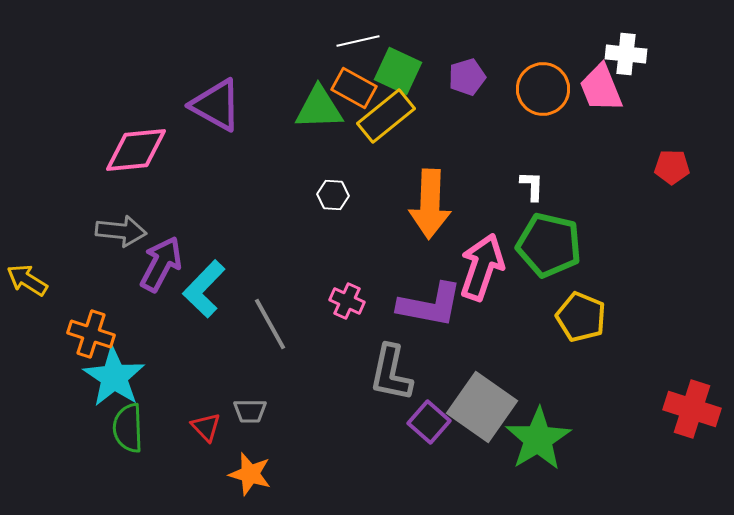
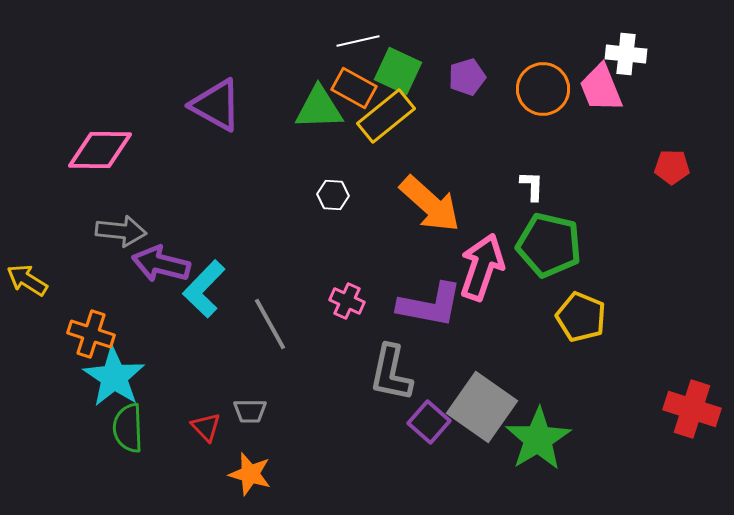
pink diamond: moved 36 px left; rotated 6 degrees clockwise
orange arrow: rotated 50 degrees counterclockwise
purple arrow: rotated 104 degrees counterclockwise
